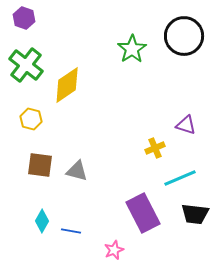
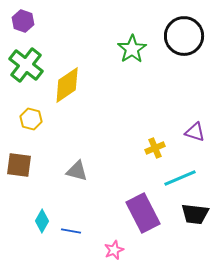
purple hexagon: moved 1 px left, 3 px down
purple triangle: moved 9 px right, 7 px down
brown square: moved 21 px left
